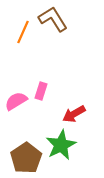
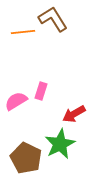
orange line: rotated 60 degrees clockwise
green star: moved 1 px left, 1 px up
brown pentagon: rotated 12 degrees counterclockwise
